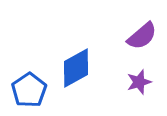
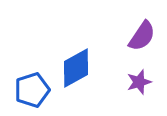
purple semicircle: rotated 16 degrees counterclockwise
blue pentagon: moved 3 px right; rotated 16 degrees clockwise
